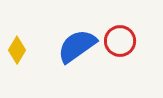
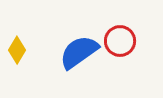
blue semicircle: moved 2 px right, 6 px down
